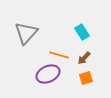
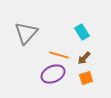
purple ellipse: moved 5 px right
